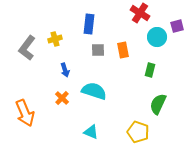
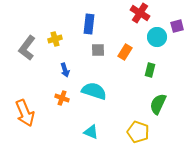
orange rectangle: moved 2 px right, 2 px down; rotated 42 degrees clockwise
orange cross: rotated 24 degrees counterclockwise
